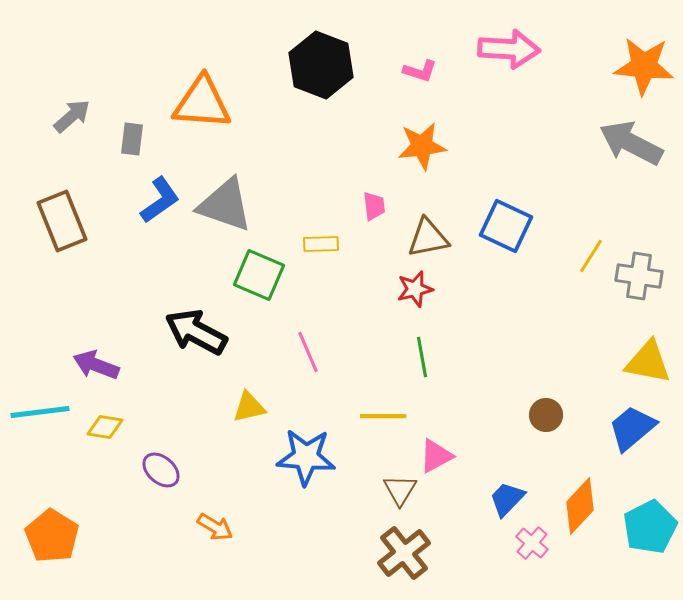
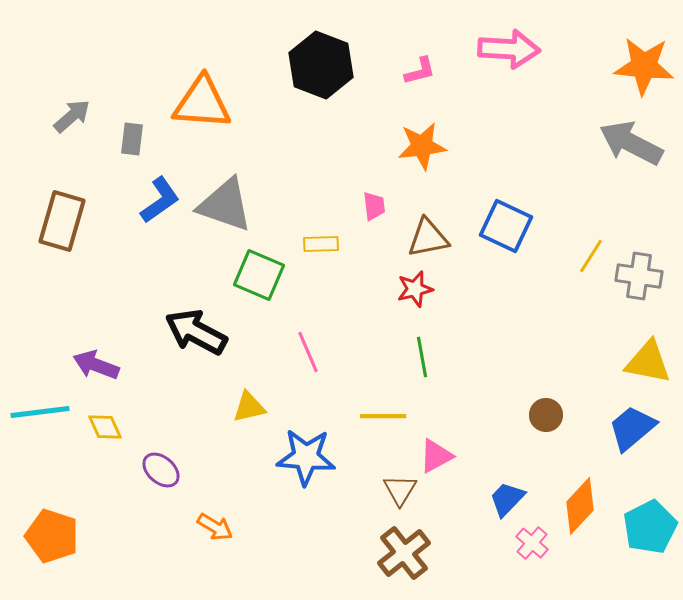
pink L-shape at (420, 71): rotated 32 degrees counterclockwise
brown rectangle at (62, 221): rotated 38 degrees clockwise
yellow diamond at (105, 427): rotated 57 degrees clockwise
orange pentagon at (52, 536): rotated 14 degrees counterclockwise
